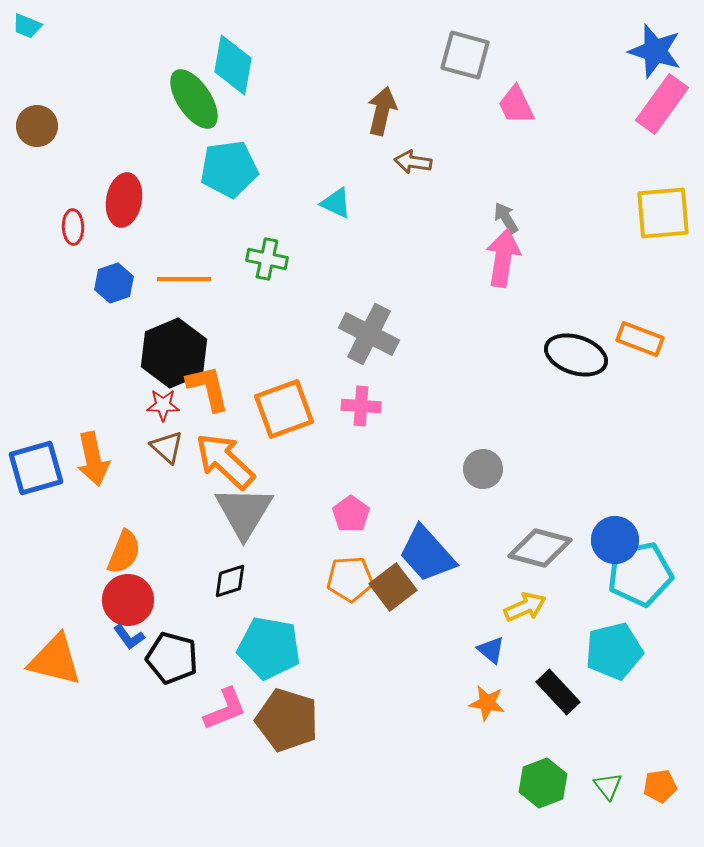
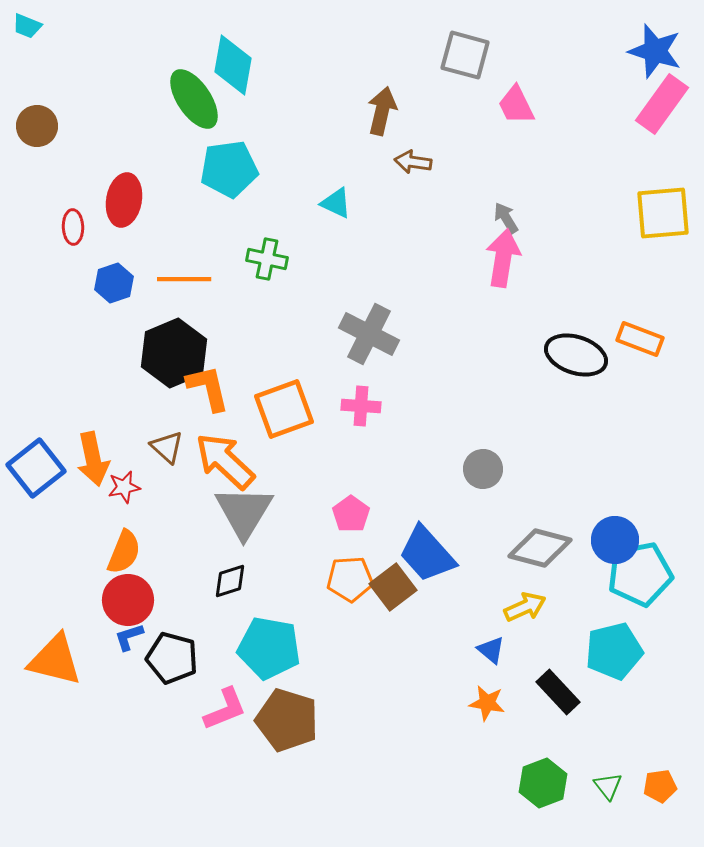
red star at (163, 405): moved 39 px left, 82 px down; rotated 12 degrees counterclockwise
blue square at (36, 468): rotated 22 degrees counterclockwise
blue L-shape at (129, 637): rotated 108 degrees clockwise
